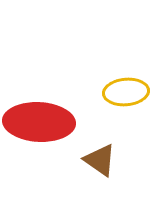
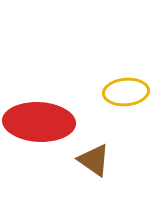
brown triangle: moved 6 px left
